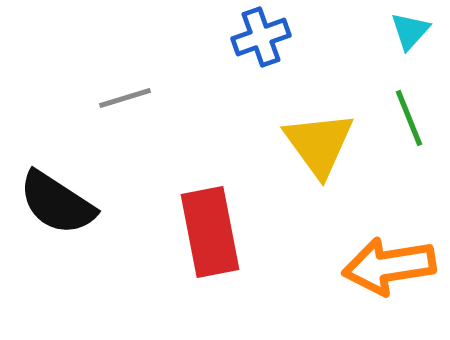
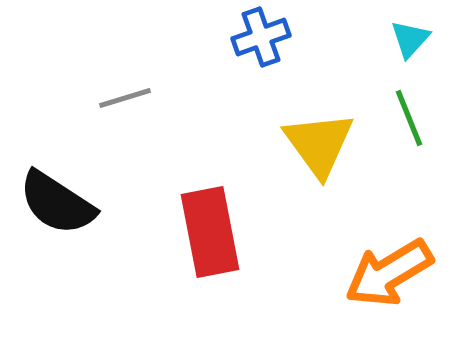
cyan triangle: moved 8 px down
orange arrow: moved 7 px down; rotated 22 degrees counterclockwise
